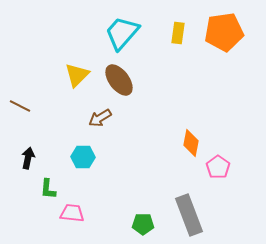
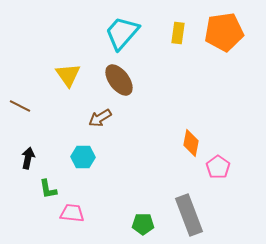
yellow triangle: moved 9 px left; rotated 20 degrees counterclockwise
green L-shape: rotated 15 degrees counterclockwise
